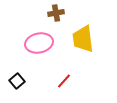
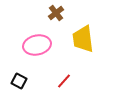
brown cross: rotated 28 degrees counterclockwise
pink ellipse: moved 2 px left, 2 px down
black square: moved 2 px right; rotated 21 degrees counterclockwise
